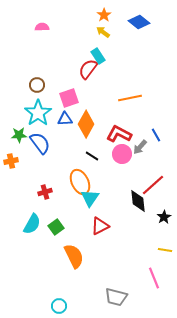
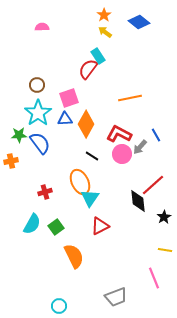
yellow arrow: moved 2 px right
gray trapezoid: rotated 35 degrees counterclockwise
